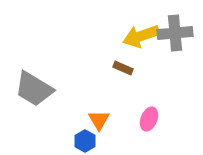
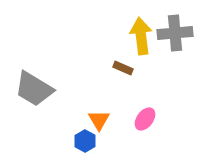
yellow arrow: rotated 102 degrees clockwise
pink ellipse: moved 4 px left; rotated 15 degrees clockwise
